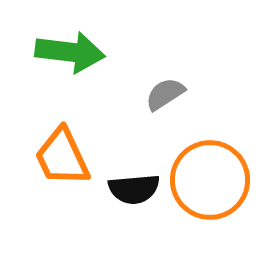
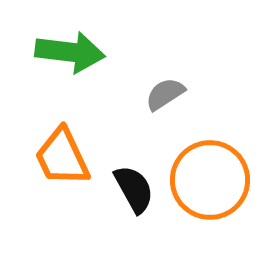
black semicircle: rotated 114 degrees counterclockwise
